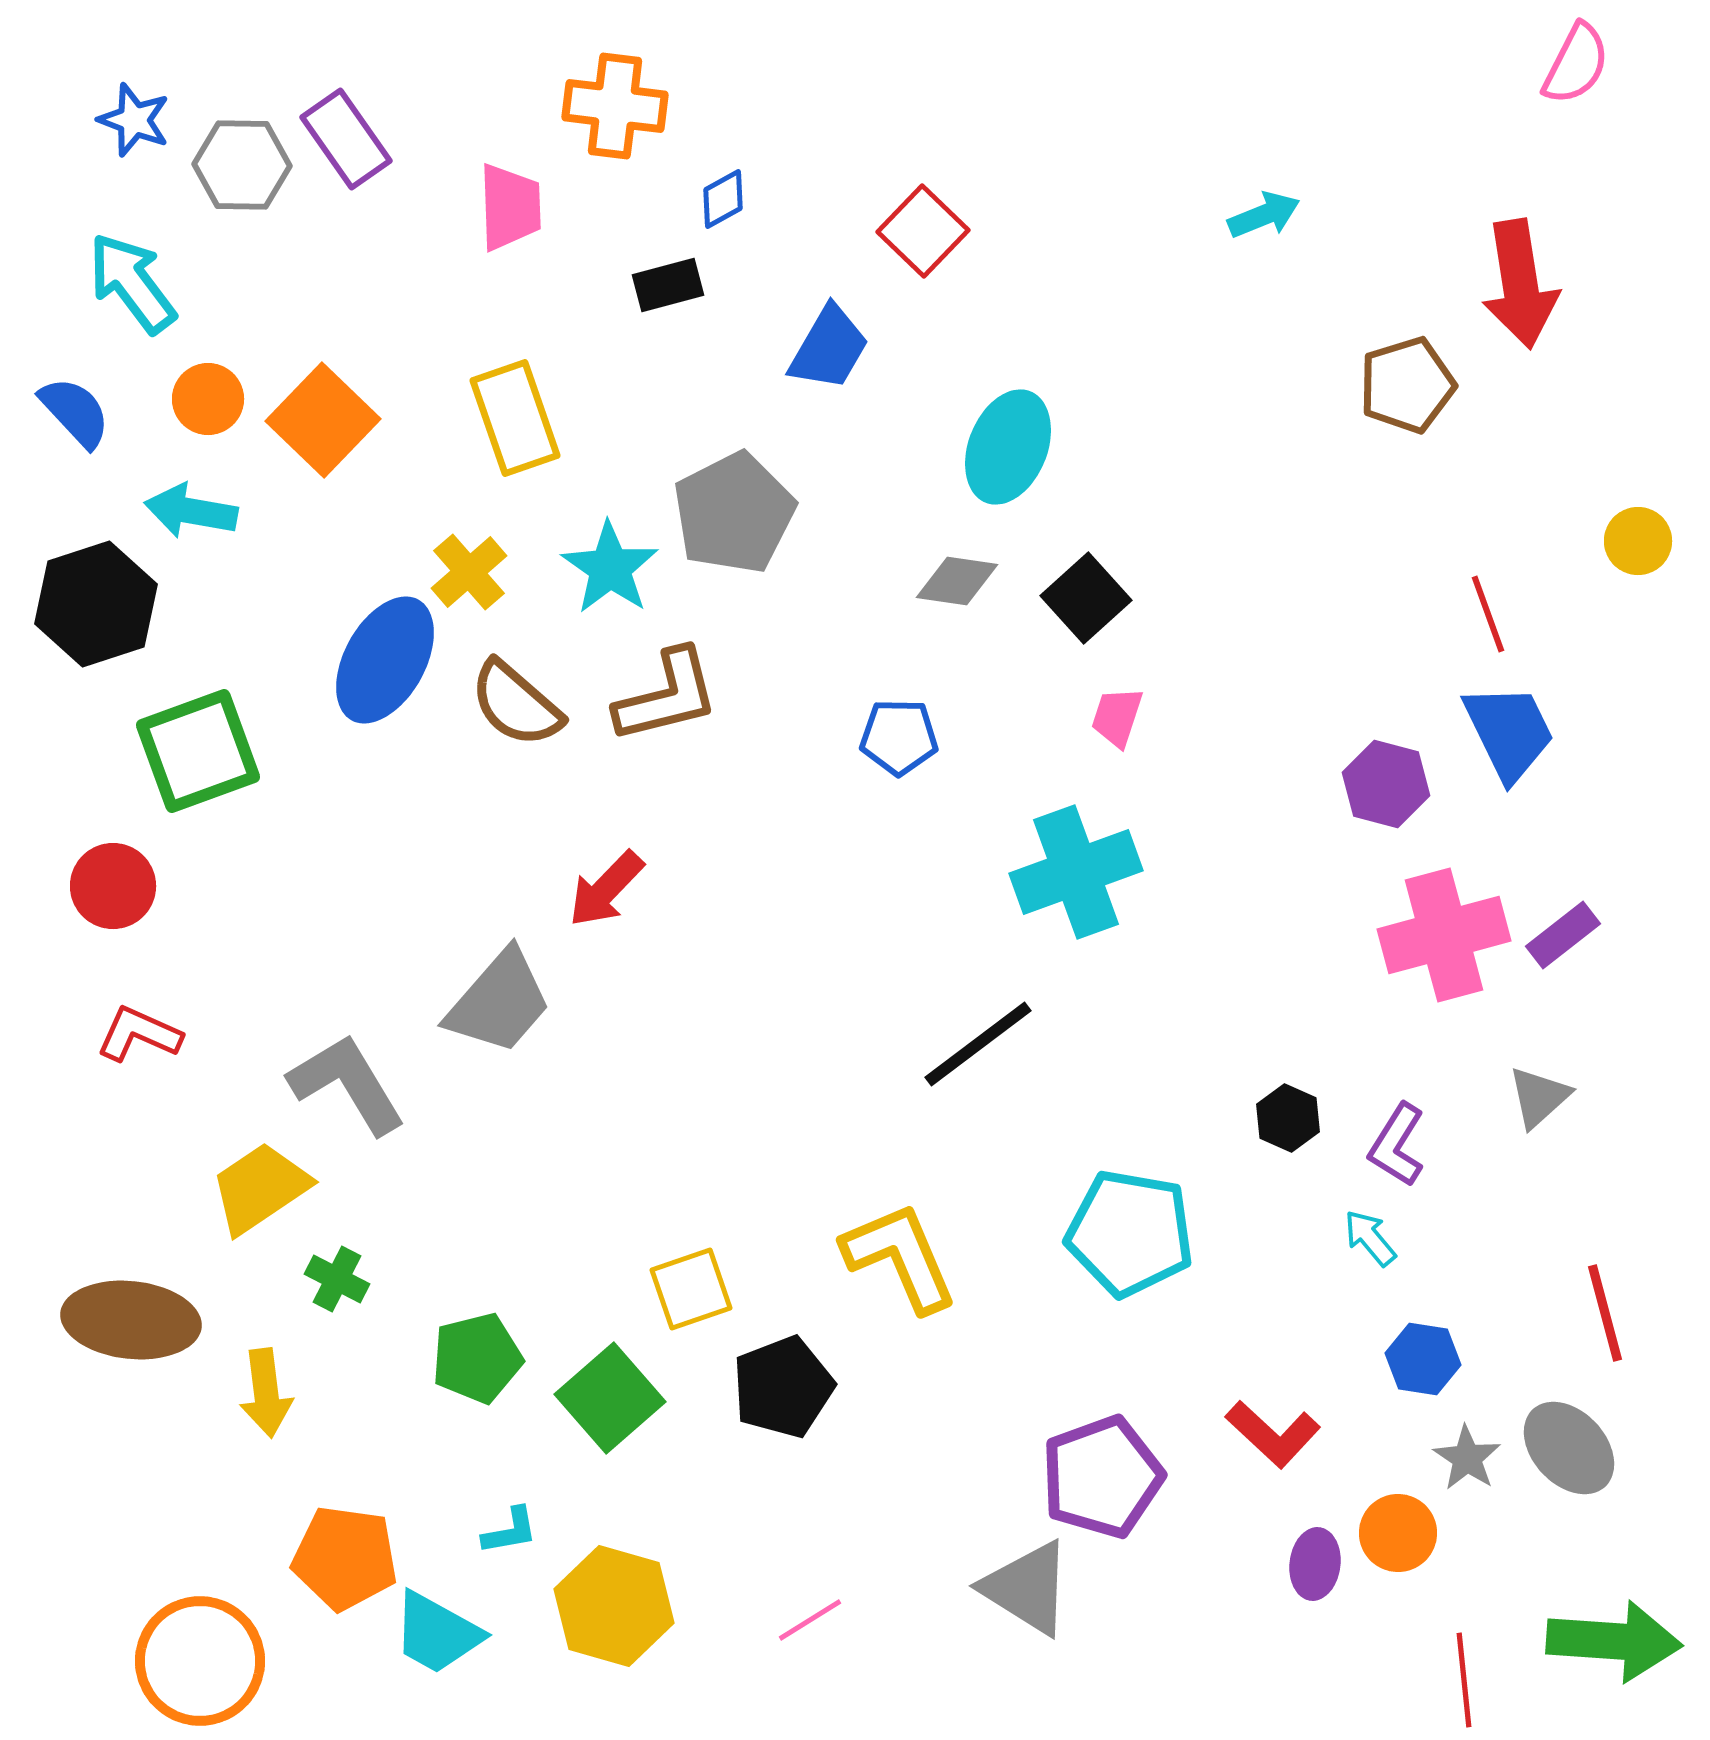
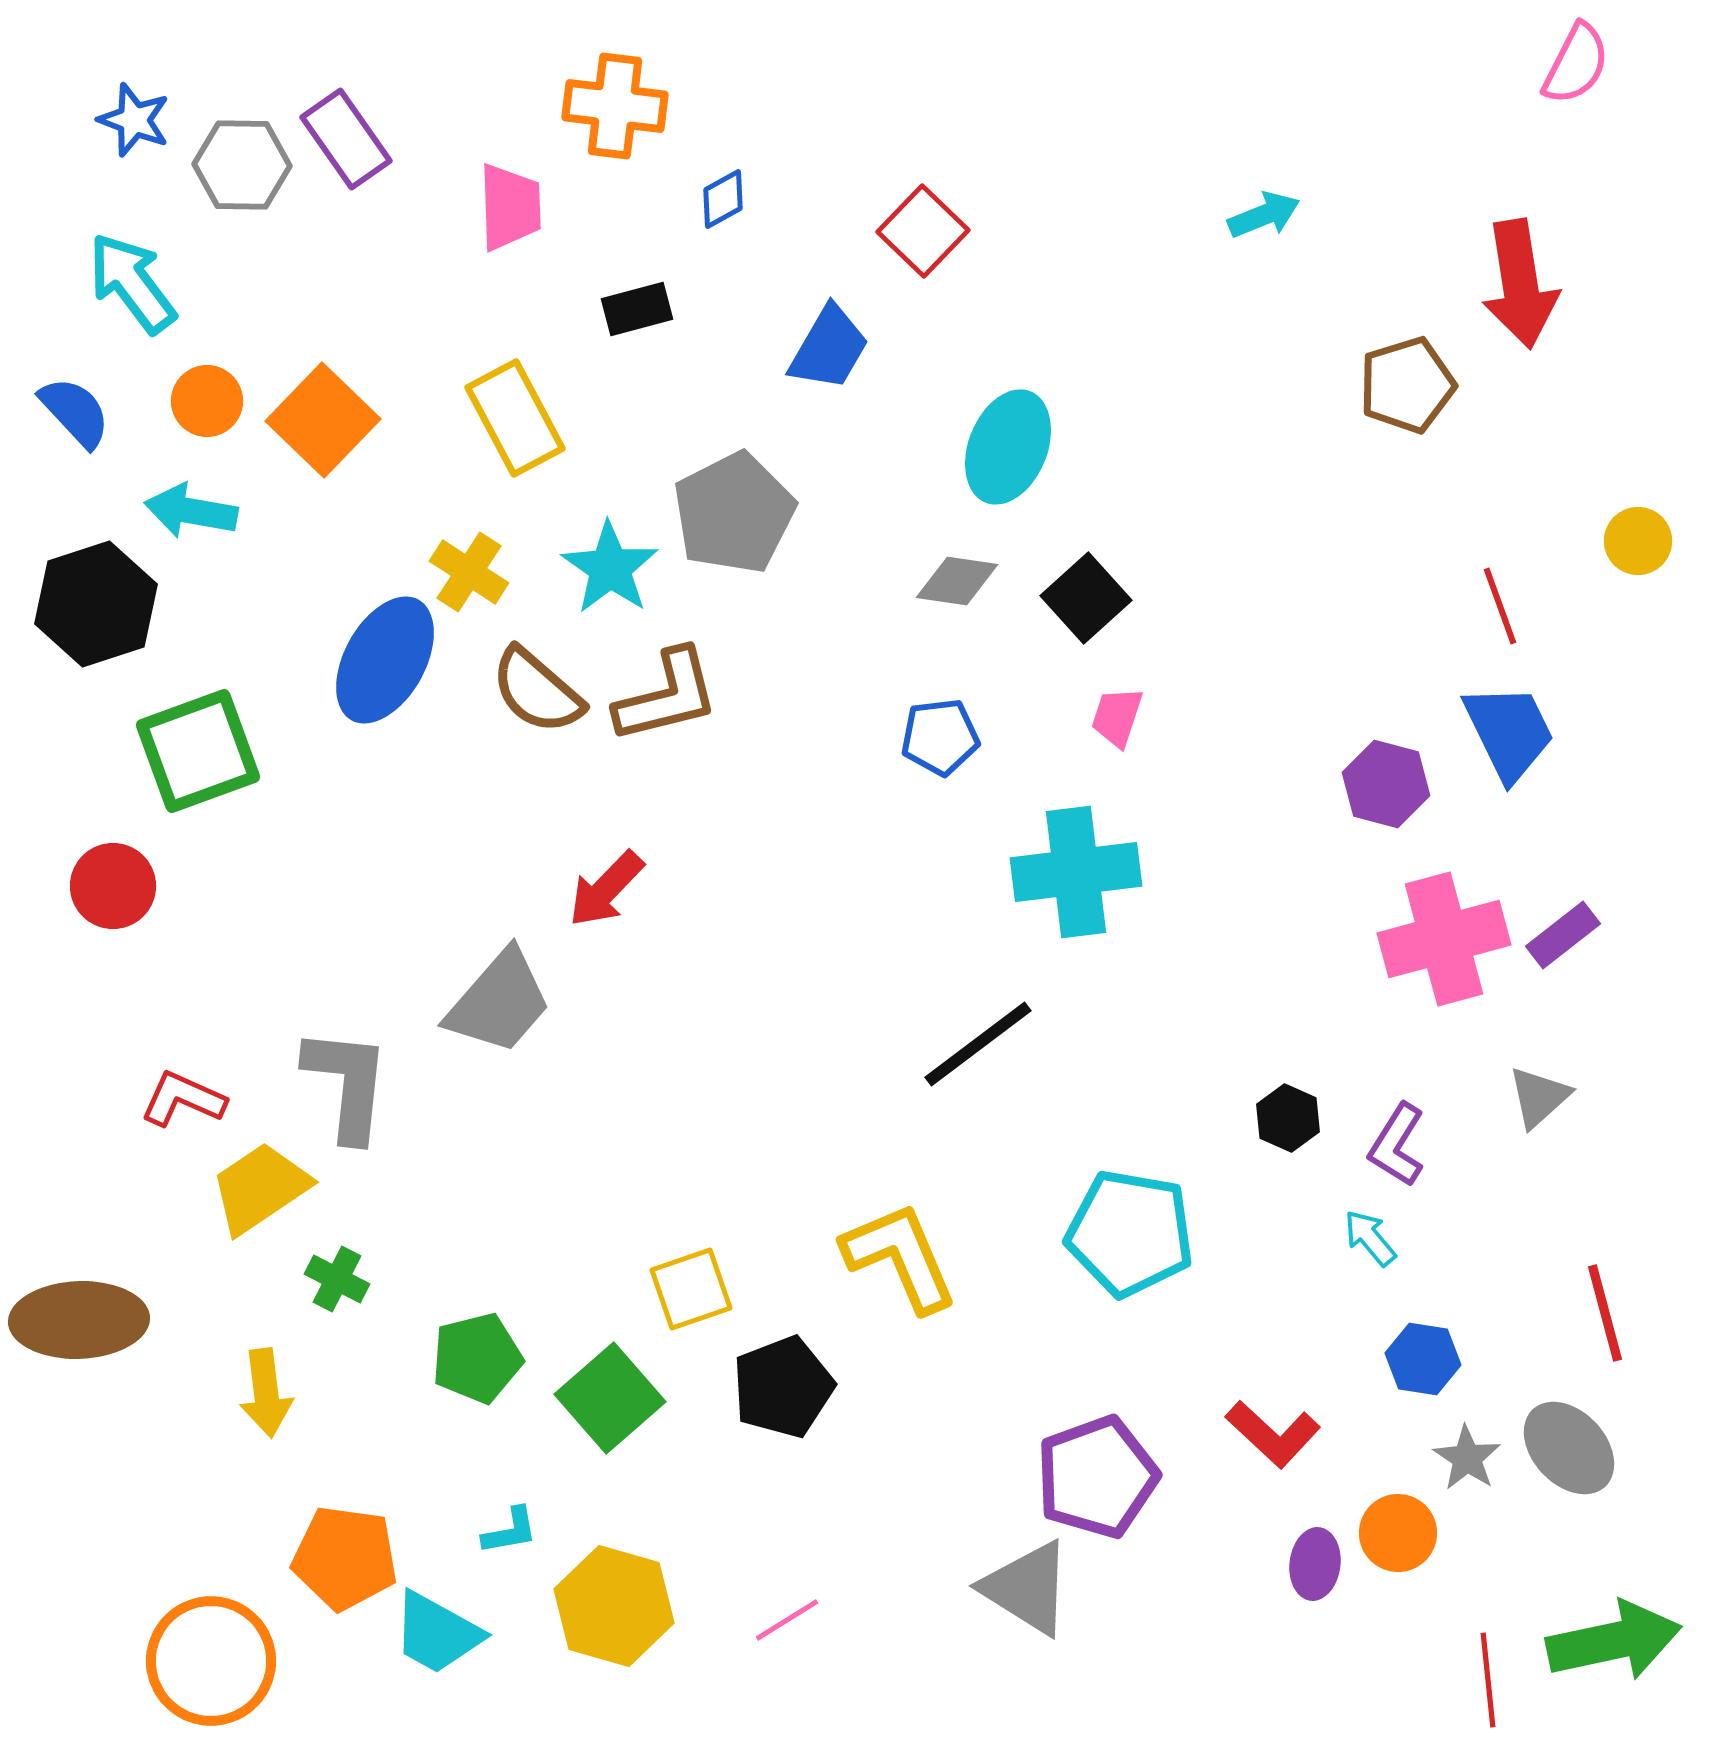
black rectangle at (668, 285): moved 31 px left, 24 px down
orange circle at (208, 399): moved 1 px left, 2 px down
yellow rectangle at (515, 418): rotated 9 degrees counterclockwise
yellow cross at (469, 572): rotated 16 degrees counterclockwise
red line at (1488, 614): moved 12 px right, 8 px up
brown semicircle at (516, 704): moved 21 px right, 13 px up
blue pentagon at (899, 737): moved 41 px right; rotated 8 degrees counterclockwise
cyan cross at (1076, 872): rotated 13 degrees clockwise
pink cross at (1444, 935): moved 4 px down
red L-shape at (139, 1034): moved 44 px right, 65 px down
gray L-shape at (347, 1084): rotated 37 degrees clockwise
brown ellipse at (131, 1320): moved 52 px left; rotated 8 degrees counterclockwise
purple pentagon at (1102, 1477): moved 5 px left
pink line at (810, 1620): moved 23 px left
green arrow at (1614, 1641): rotated 16 degrees counterclockwise
orange circle at (200, 1661): moved 11 px right
red line at (1464, 1680): moved 24 px right
